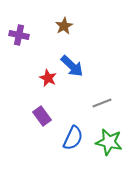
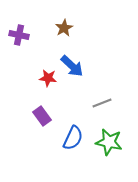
brown star: moved 2 px down
red star: rotated 18 degrees counterclockwise
